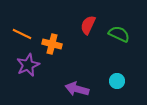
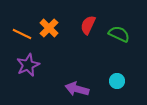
orange cross: moved 3 px left, 16 px up; rotated 30 degrees clockwise
